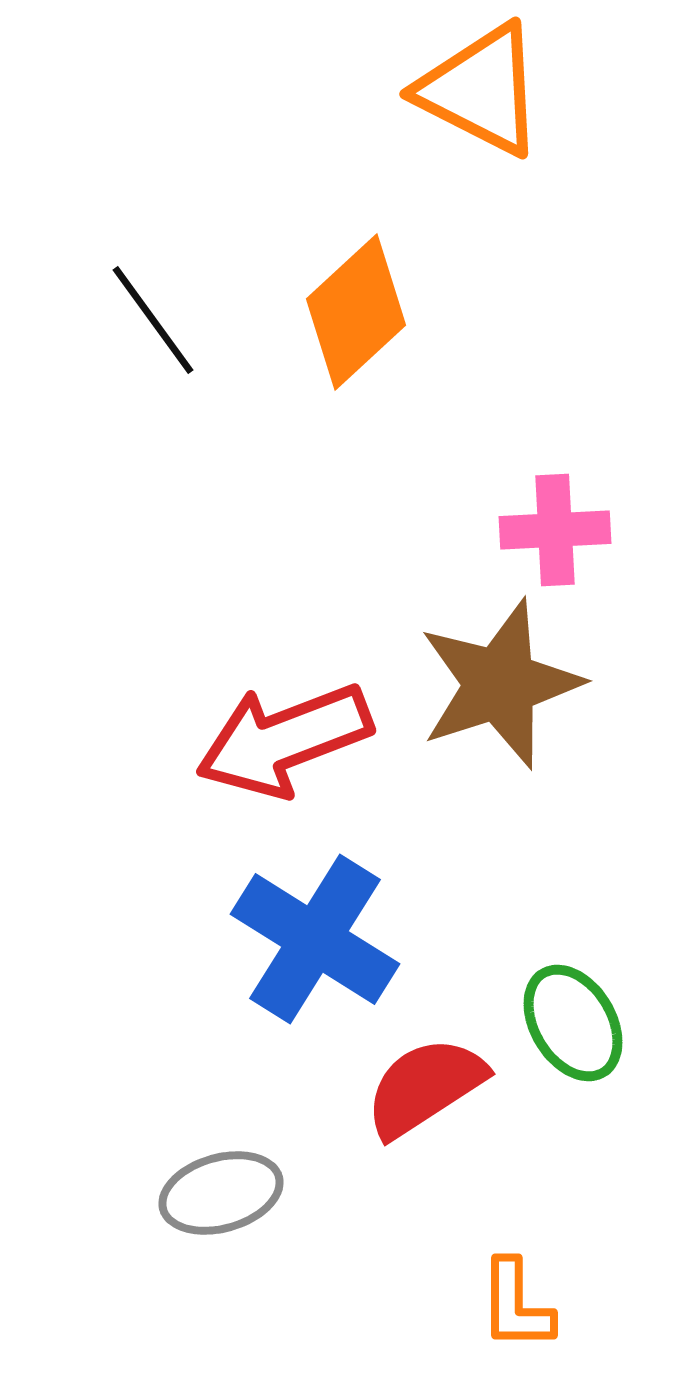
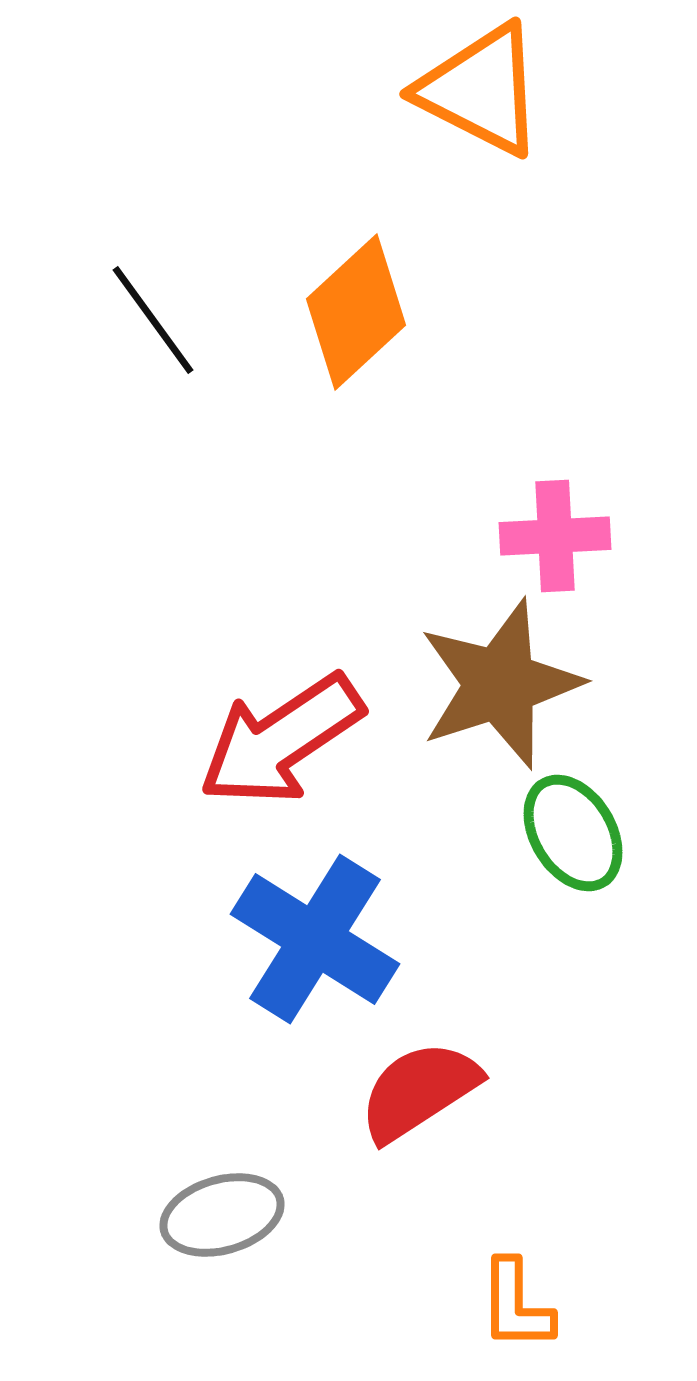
pink cross: moved 6 px down
red arrow: moved 3 px left; rotated 13 degrees counterclockwise
green ellipse: moved 190 px up
red semicircle: moved 6 px left, 4 px down
gray ellipse: moved 1 px right, 22 px down
